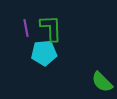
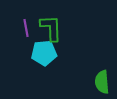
green semicircle: rotated 40 degrees clockwise
